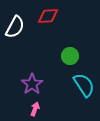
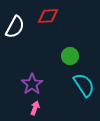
pink arrow: moved 1 px up
